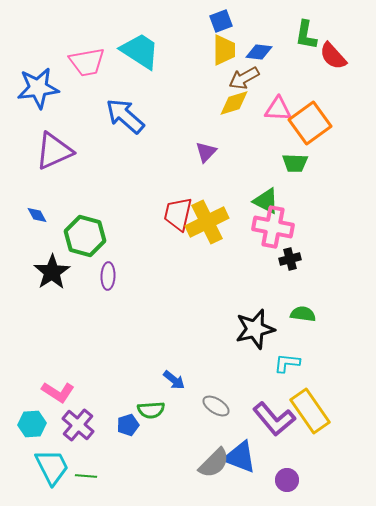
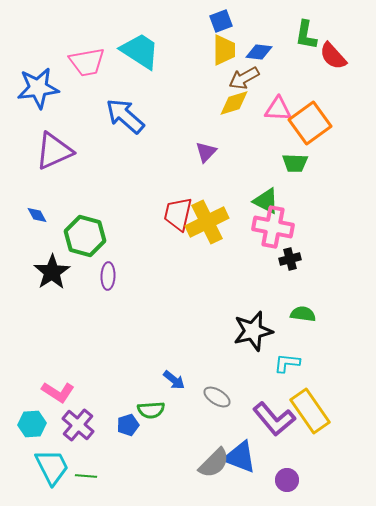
black star at (255, 329): moved 2 px left, 2 px down
gray ellipse at (216, 406): moved 1 px right, 9 px up
